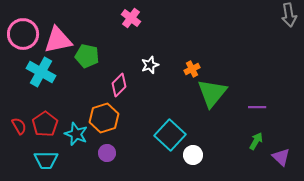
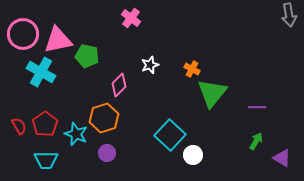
orange cross: rotated 35 degrees counterclockwise
purple triangle: moved 1 px right, 1 px down; rotated 12 degrees counterclockwise
